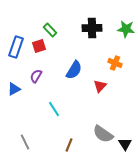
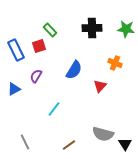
blue rectangle: moved 3 px down; rotated 45 degrees counterclockwise
cyan line: rotated 70 degrees clockwise
gray semicircle: rotated 20 degrees counterclockwise
brown line: rotated 32 degrees clockwise
